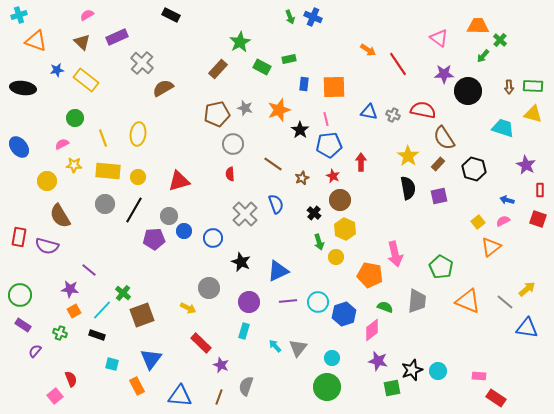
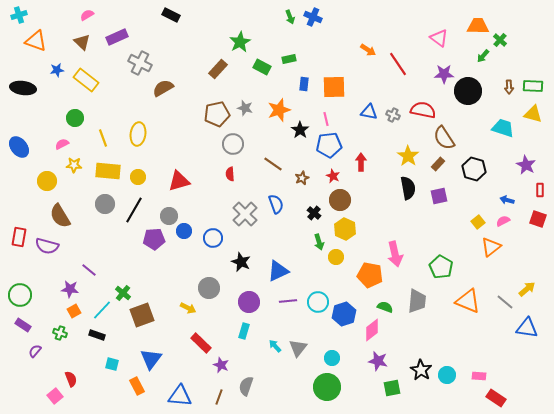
gray cross at (142, 63): moved 2 px left; rotated 15 degrees counterclockwise
black star at (412, 370): moved 9 px right; rotated 20 degrees counterclockwise
cyan circle at (438, 371): moved 9 px right, 4 px down
